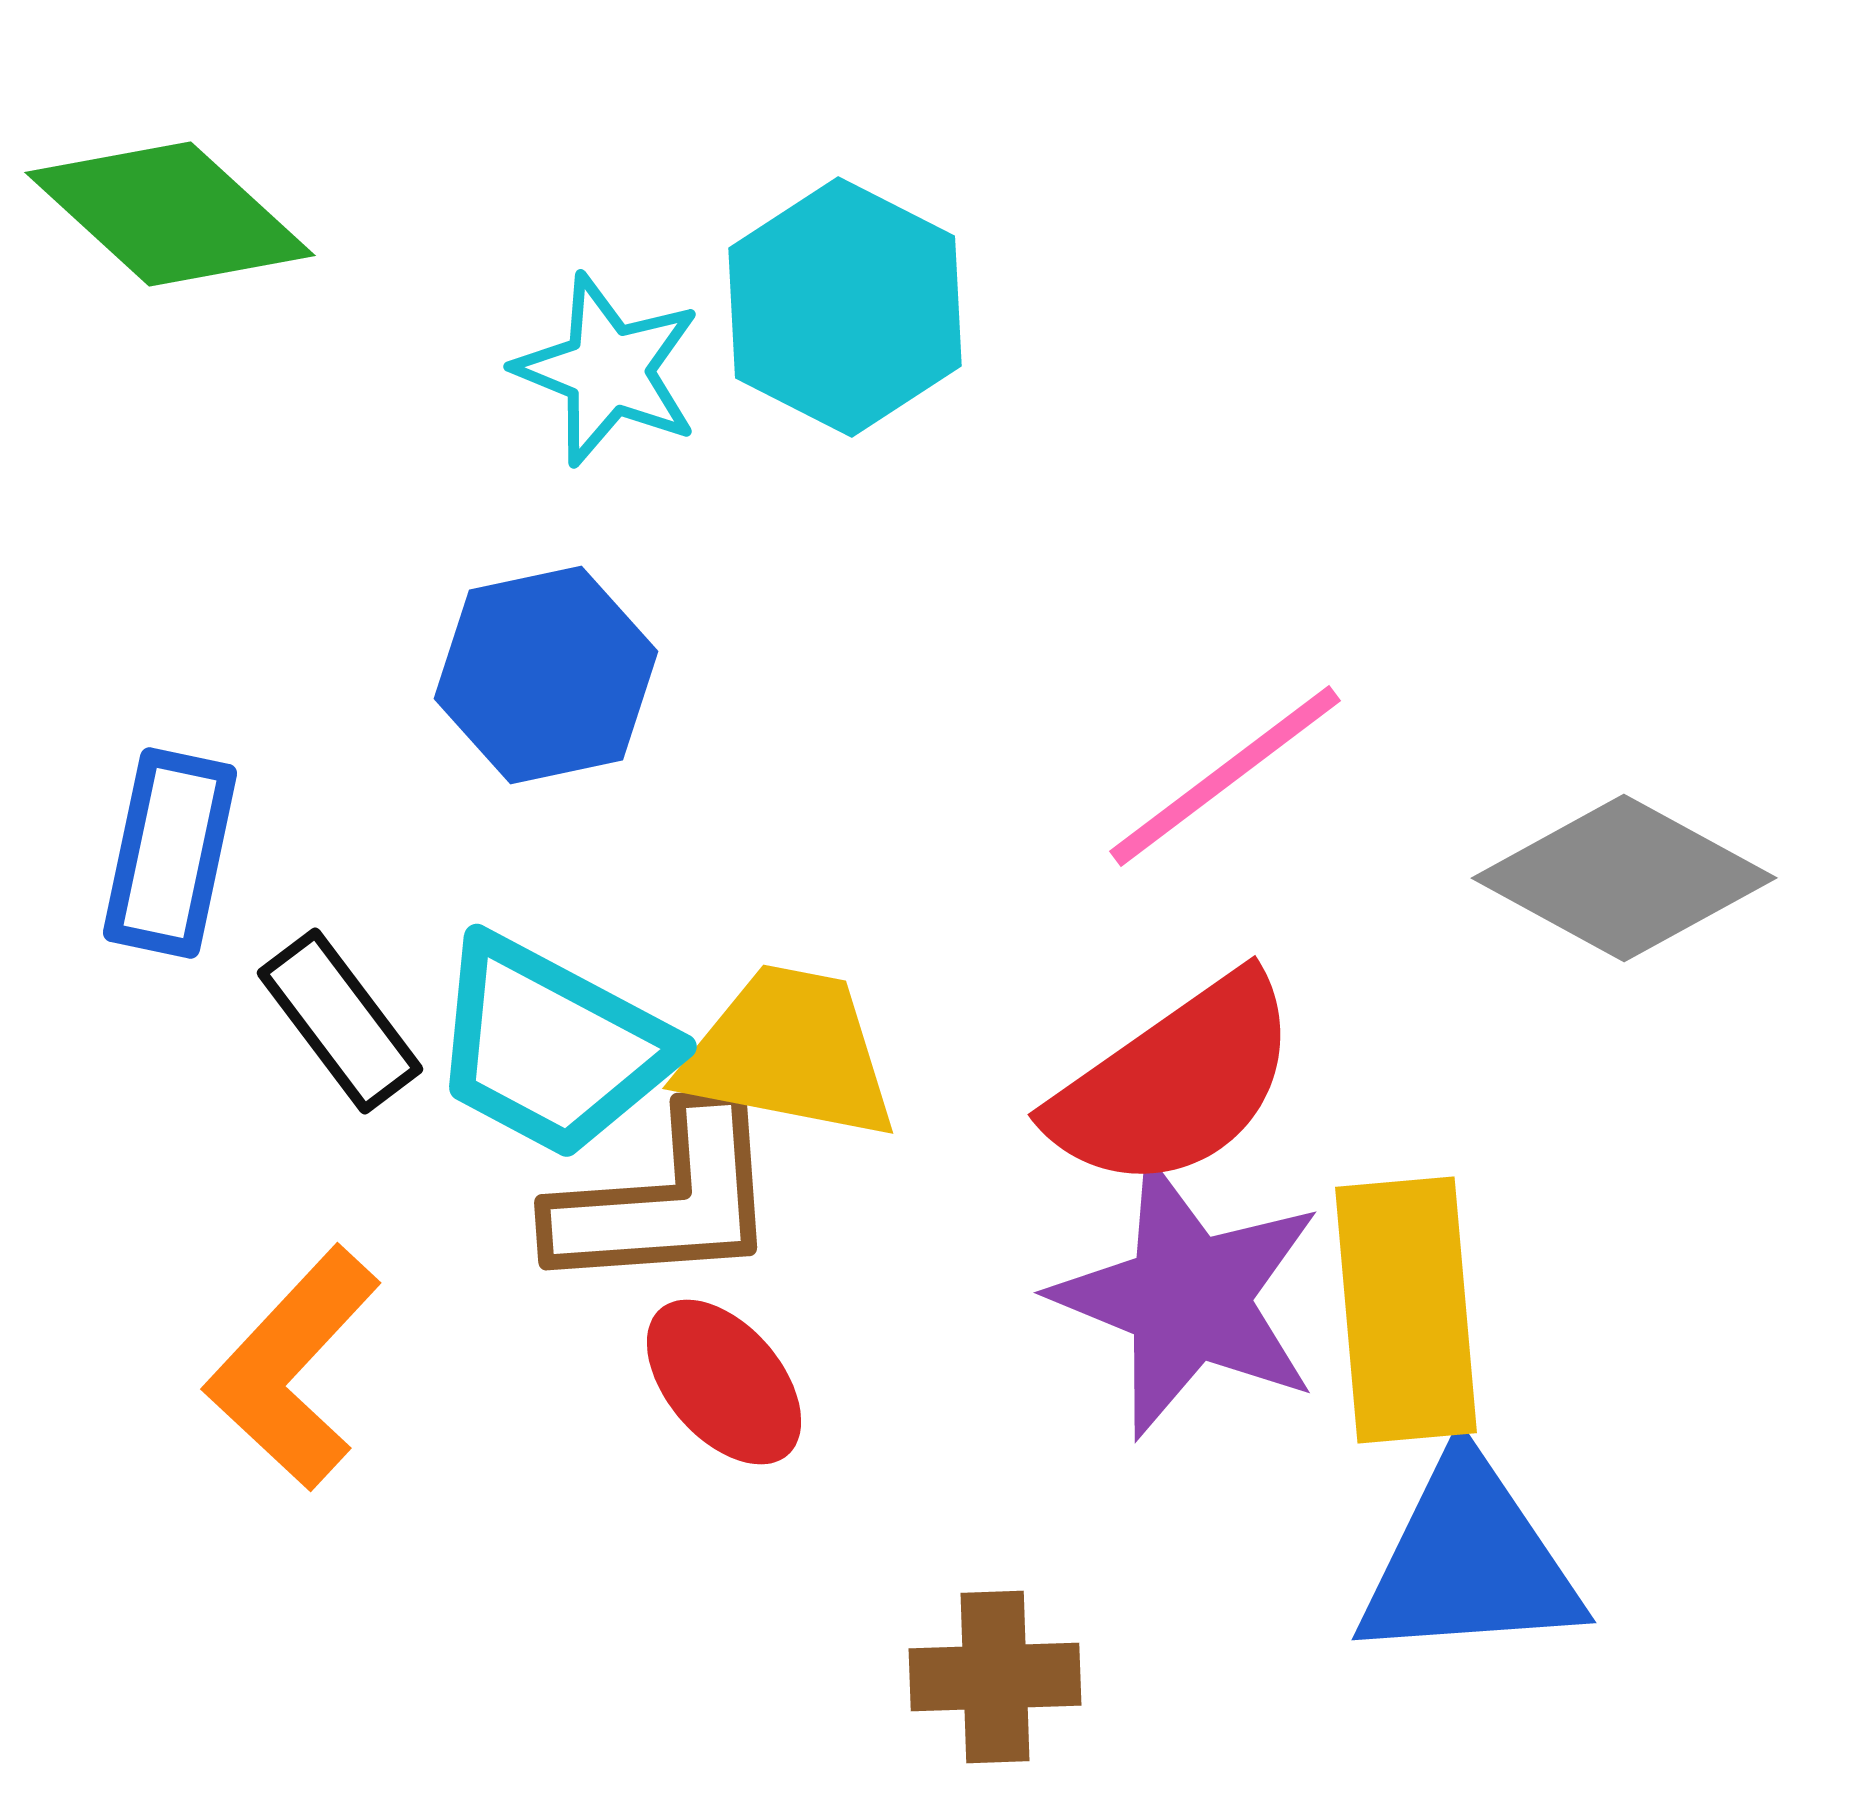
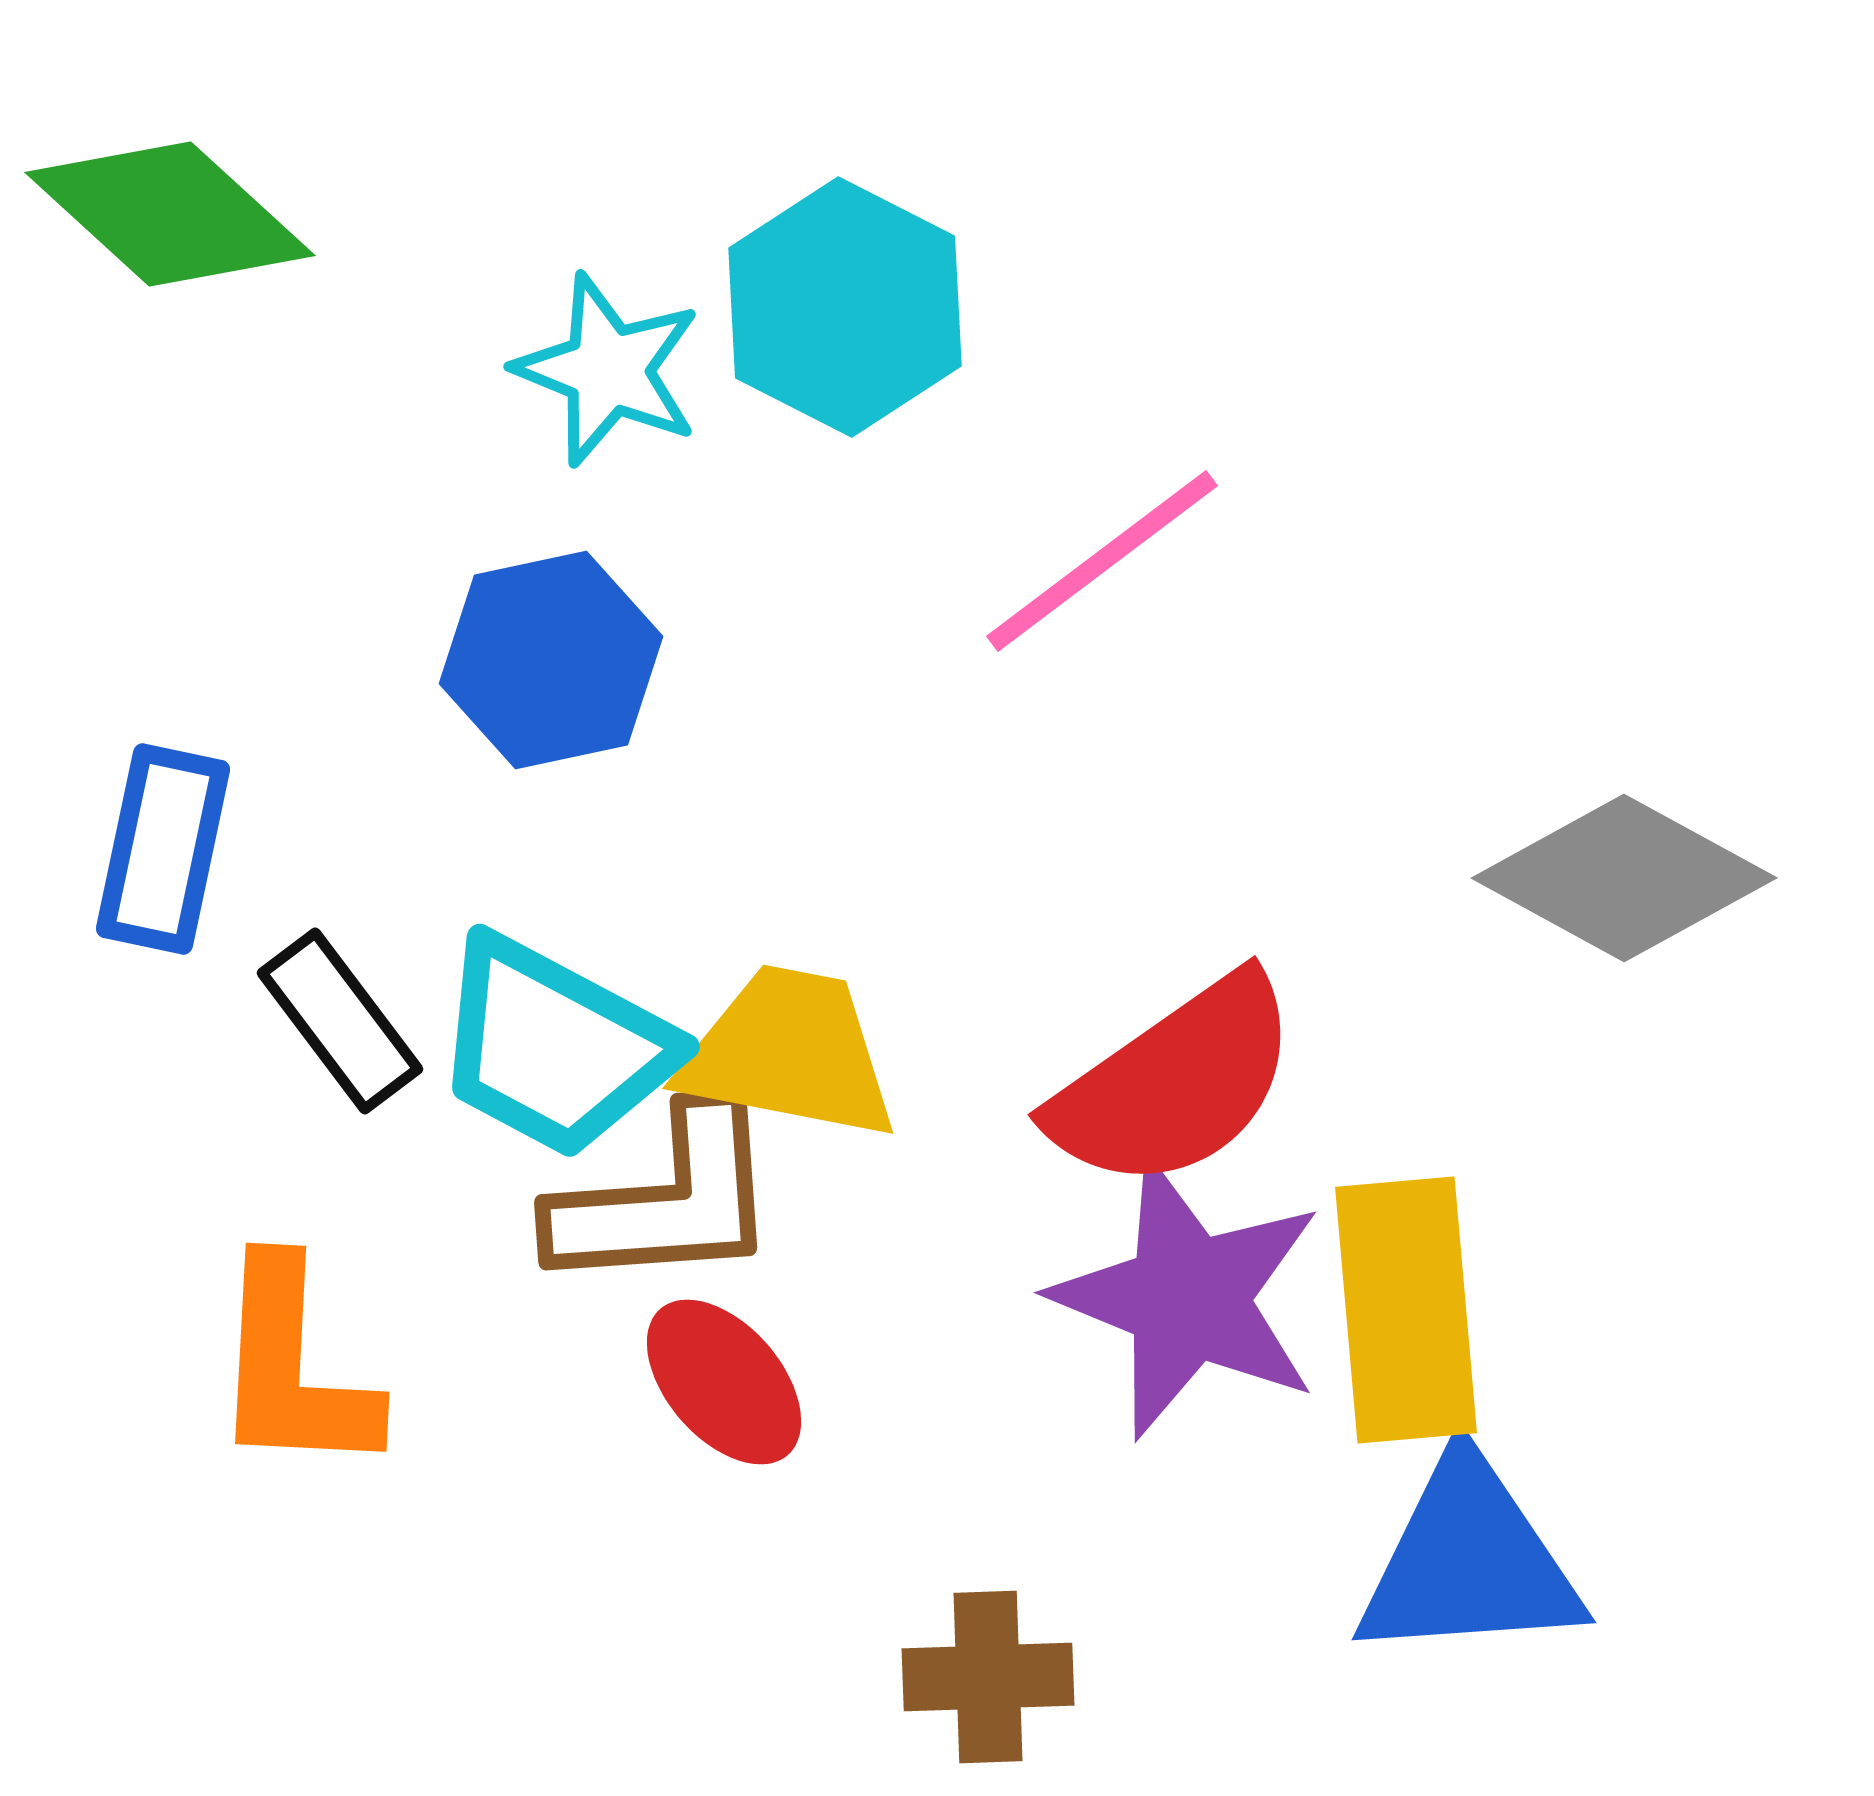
blue hexagon: moved 5 px right, 15 px up
pink line: moved 123 px left, 215 px up
blue rectangle: moved 7 px left, 4 px up
cyan trapezoid: moved 3 px right
orange L-shape: rotated 40 degrees counterclockwise
brown cross: moved 7 px left
